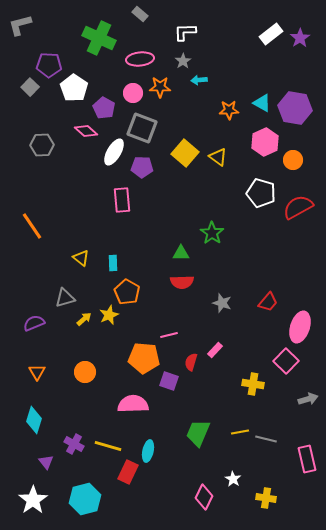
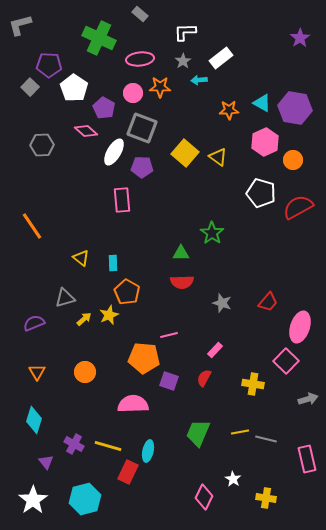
white rectangle at (271, 34): moved 50 px left, 24 px down
red semicircle at (191, 362): moved 13 px right, 16 px down; rotated 12 degrees clockwise
